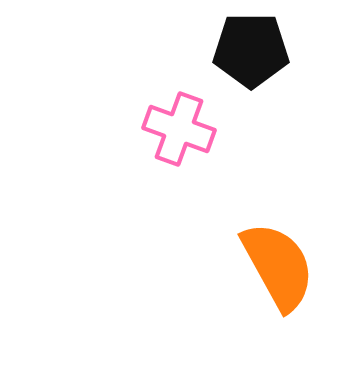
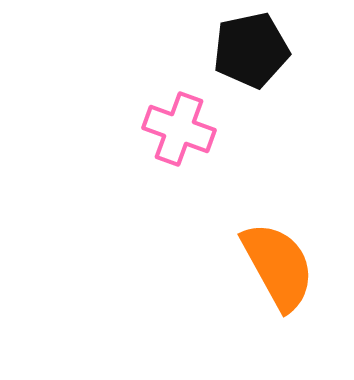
black pentagon: rotated 12 degrees counterclockwise
